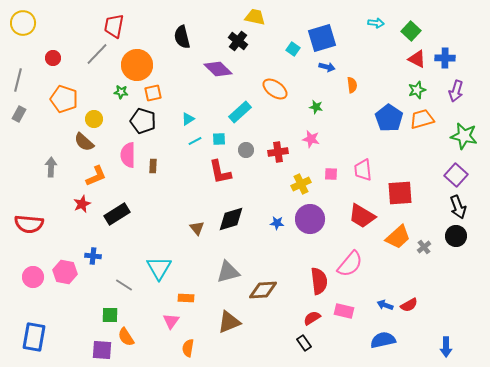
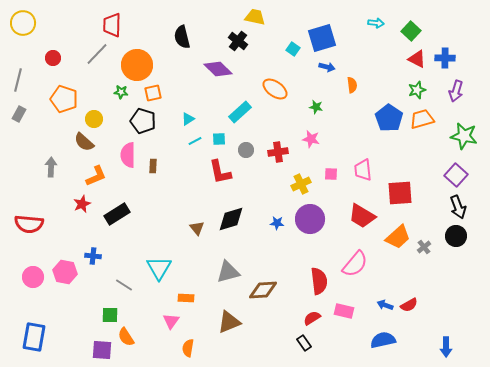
red trapezoid at (114, 26): moved 2 px left, 1 px up; rotated 10 degrees counterclockwise
pink semicircle at (350, 264): moved 5 px right
